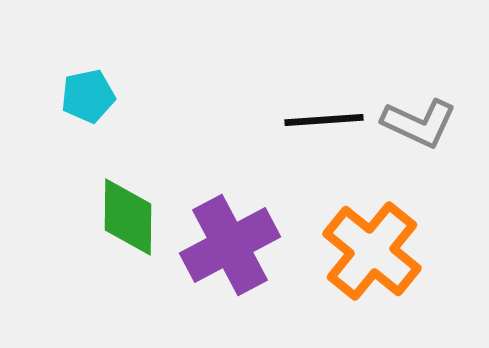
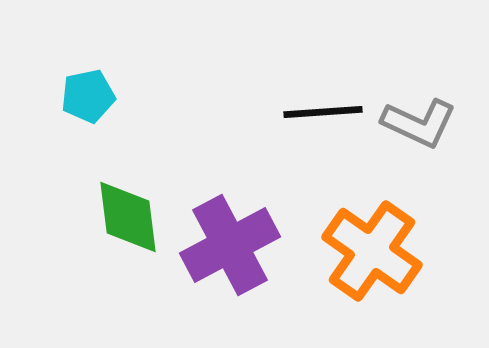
black line: moved 1 px left, 8 px up
green diamond: rotated 8 degrees counterclockwise
orange cross: rotated 4 degrees counterclockwise
